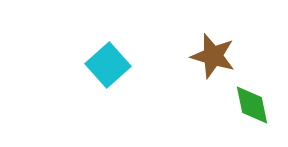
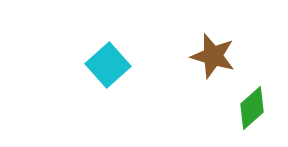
green diamond: moved 3 px down; rotated 60 degrees clockwise
